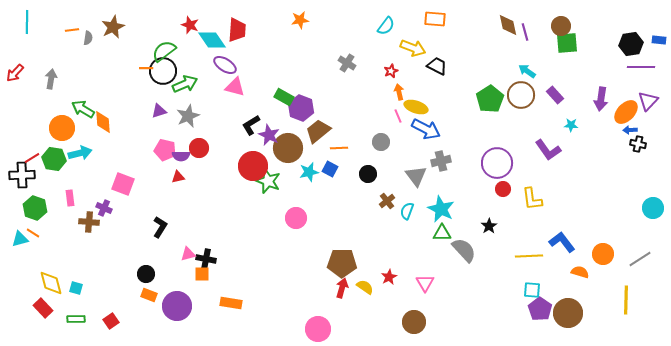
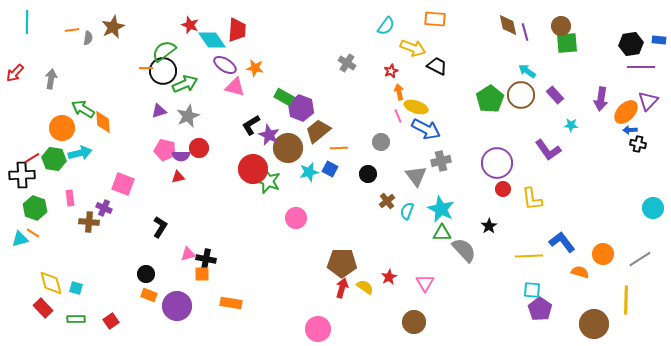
orange star at (300, 20): moved 45 px left, 48 px down; rotated 18 degrees clockwise
red circle at (253, 166): moved 3 px down
brown circle at (568, 313): moved 26 px right, 11 px down
